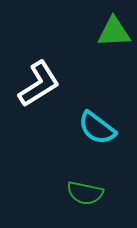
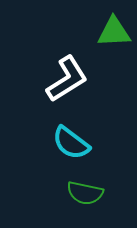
white L-shape: moved 28 px right, 5 px up
cyan semicircle: moved 26 px left, 15 px down
